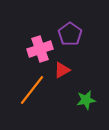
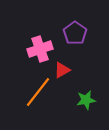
purple pentagon: moved 5 px right, 1 px up
orange line: moved 6 px right, 2 px down
